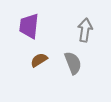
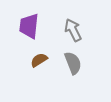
gray arrow: moved 12 px left; rotated 35 degrees counterclockwise
